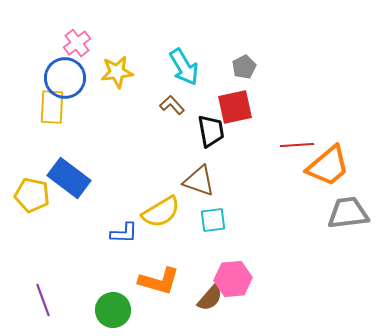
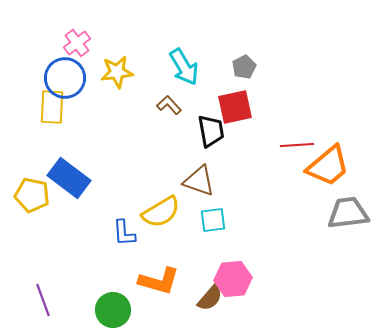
brown L-shape: moved 3 px left
blue L-shape: rotated 84 degrees clockwise
